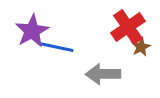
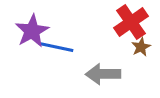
red cross: moved 3 px right, 5 px up
